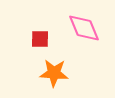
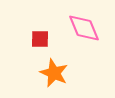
orange star: rotated 20 degrees clockwise
